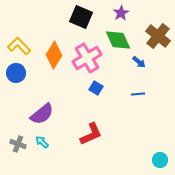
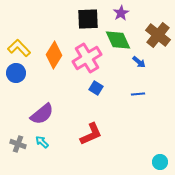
black square: moved 7 px right, 2 px down; rotated 25 degrees counterclockwise
brown cross: moved 1 px up
yellow L-shape: moved 2 px down
cyan circle: moved 2 px down
